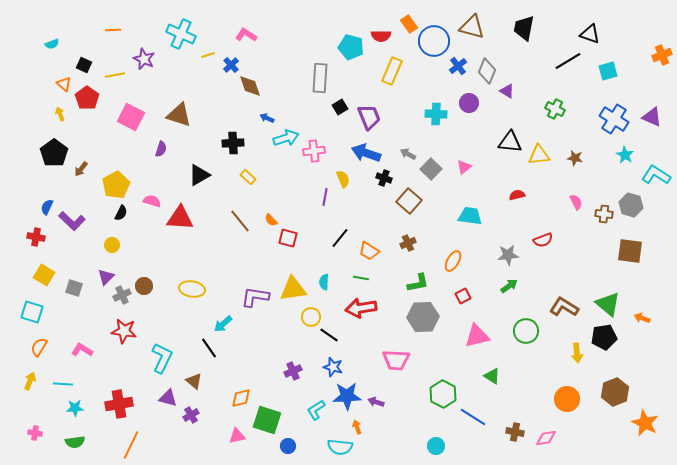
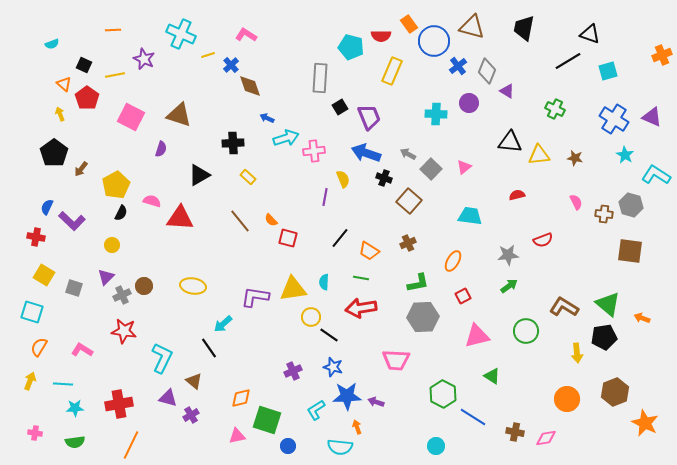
yellow ellipse at (192, 289): moved 1 px right, 3 px up
